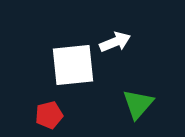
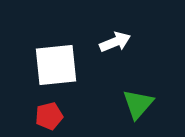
white square: moved 17 px left
red pentagon: moved 1 px down
